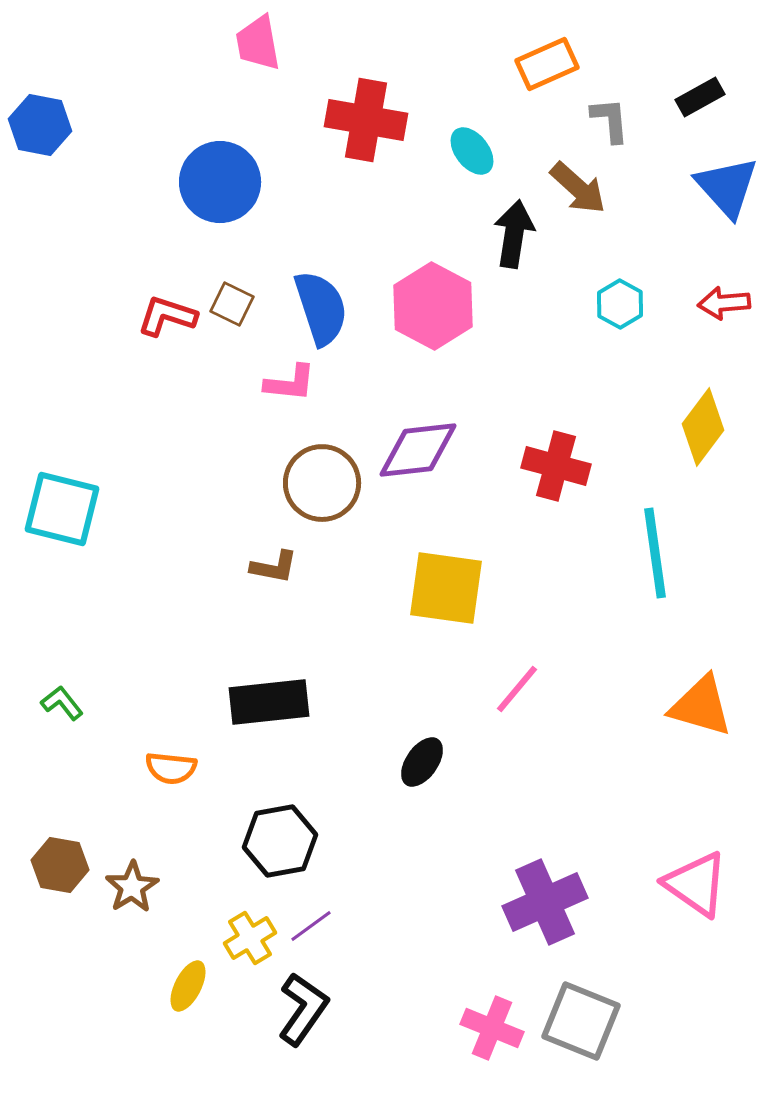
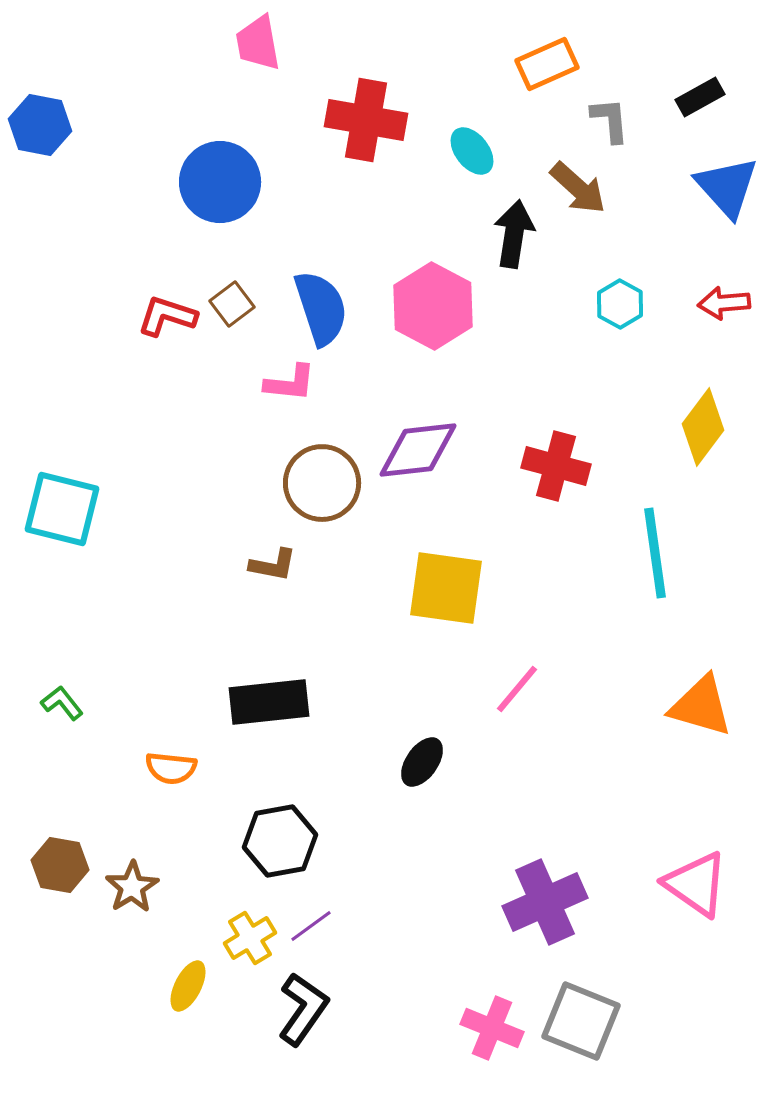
brown square at (232, 304): rotated 27 degrees clockwise
brown L-shape at (274, 567): moved 1 px left, 2 px up
